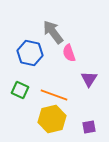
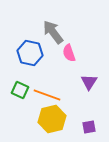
purple triangle: moved 3 px down
orange line: moved 7 px left
